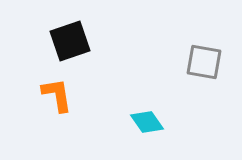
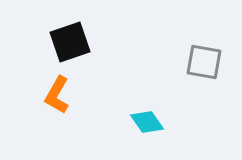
black square: moved 1 px down
orange L-shape: rotated 141 degrees counterclockwise
